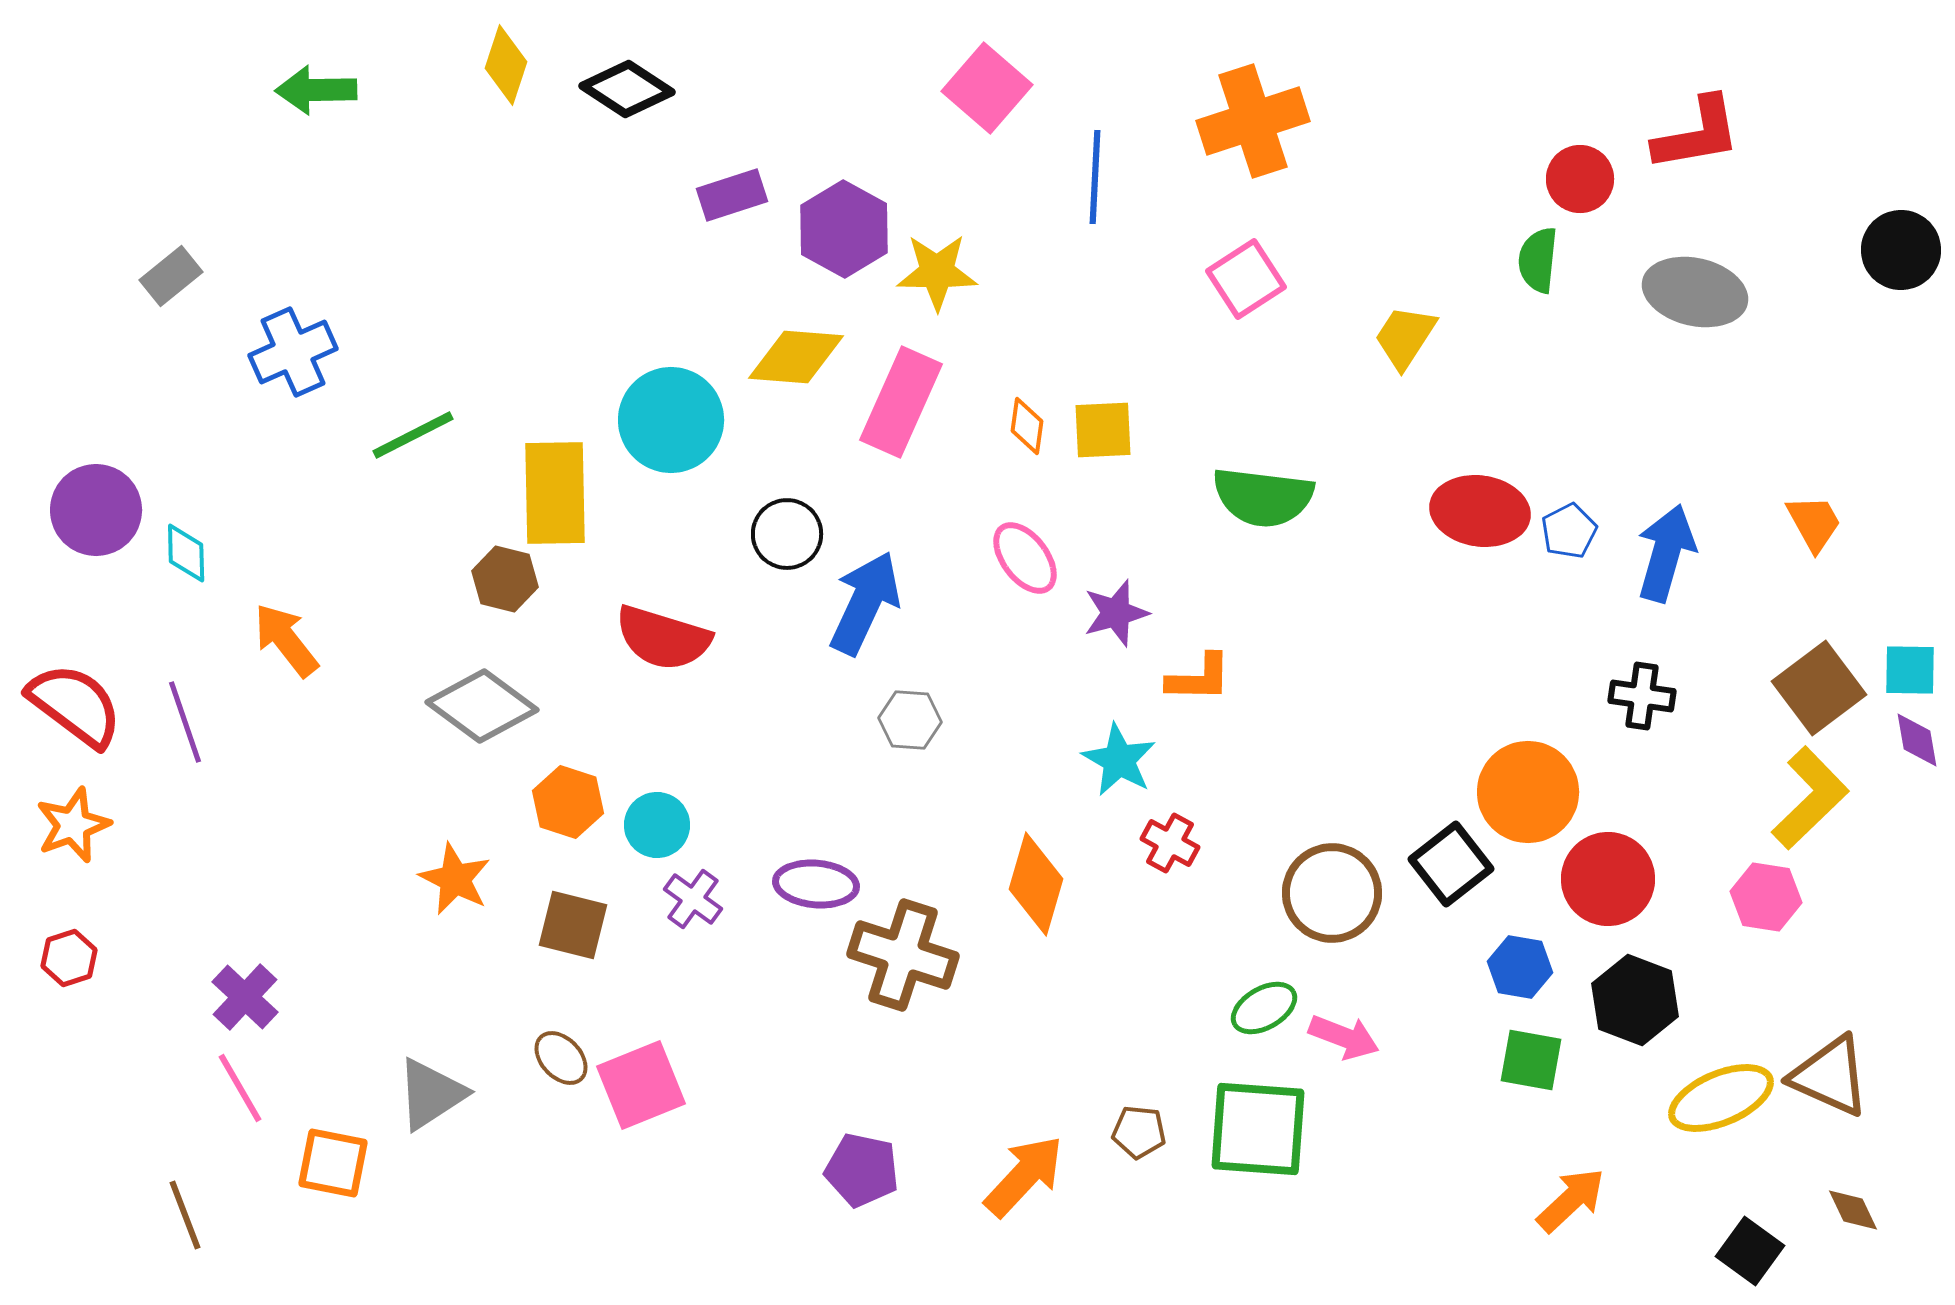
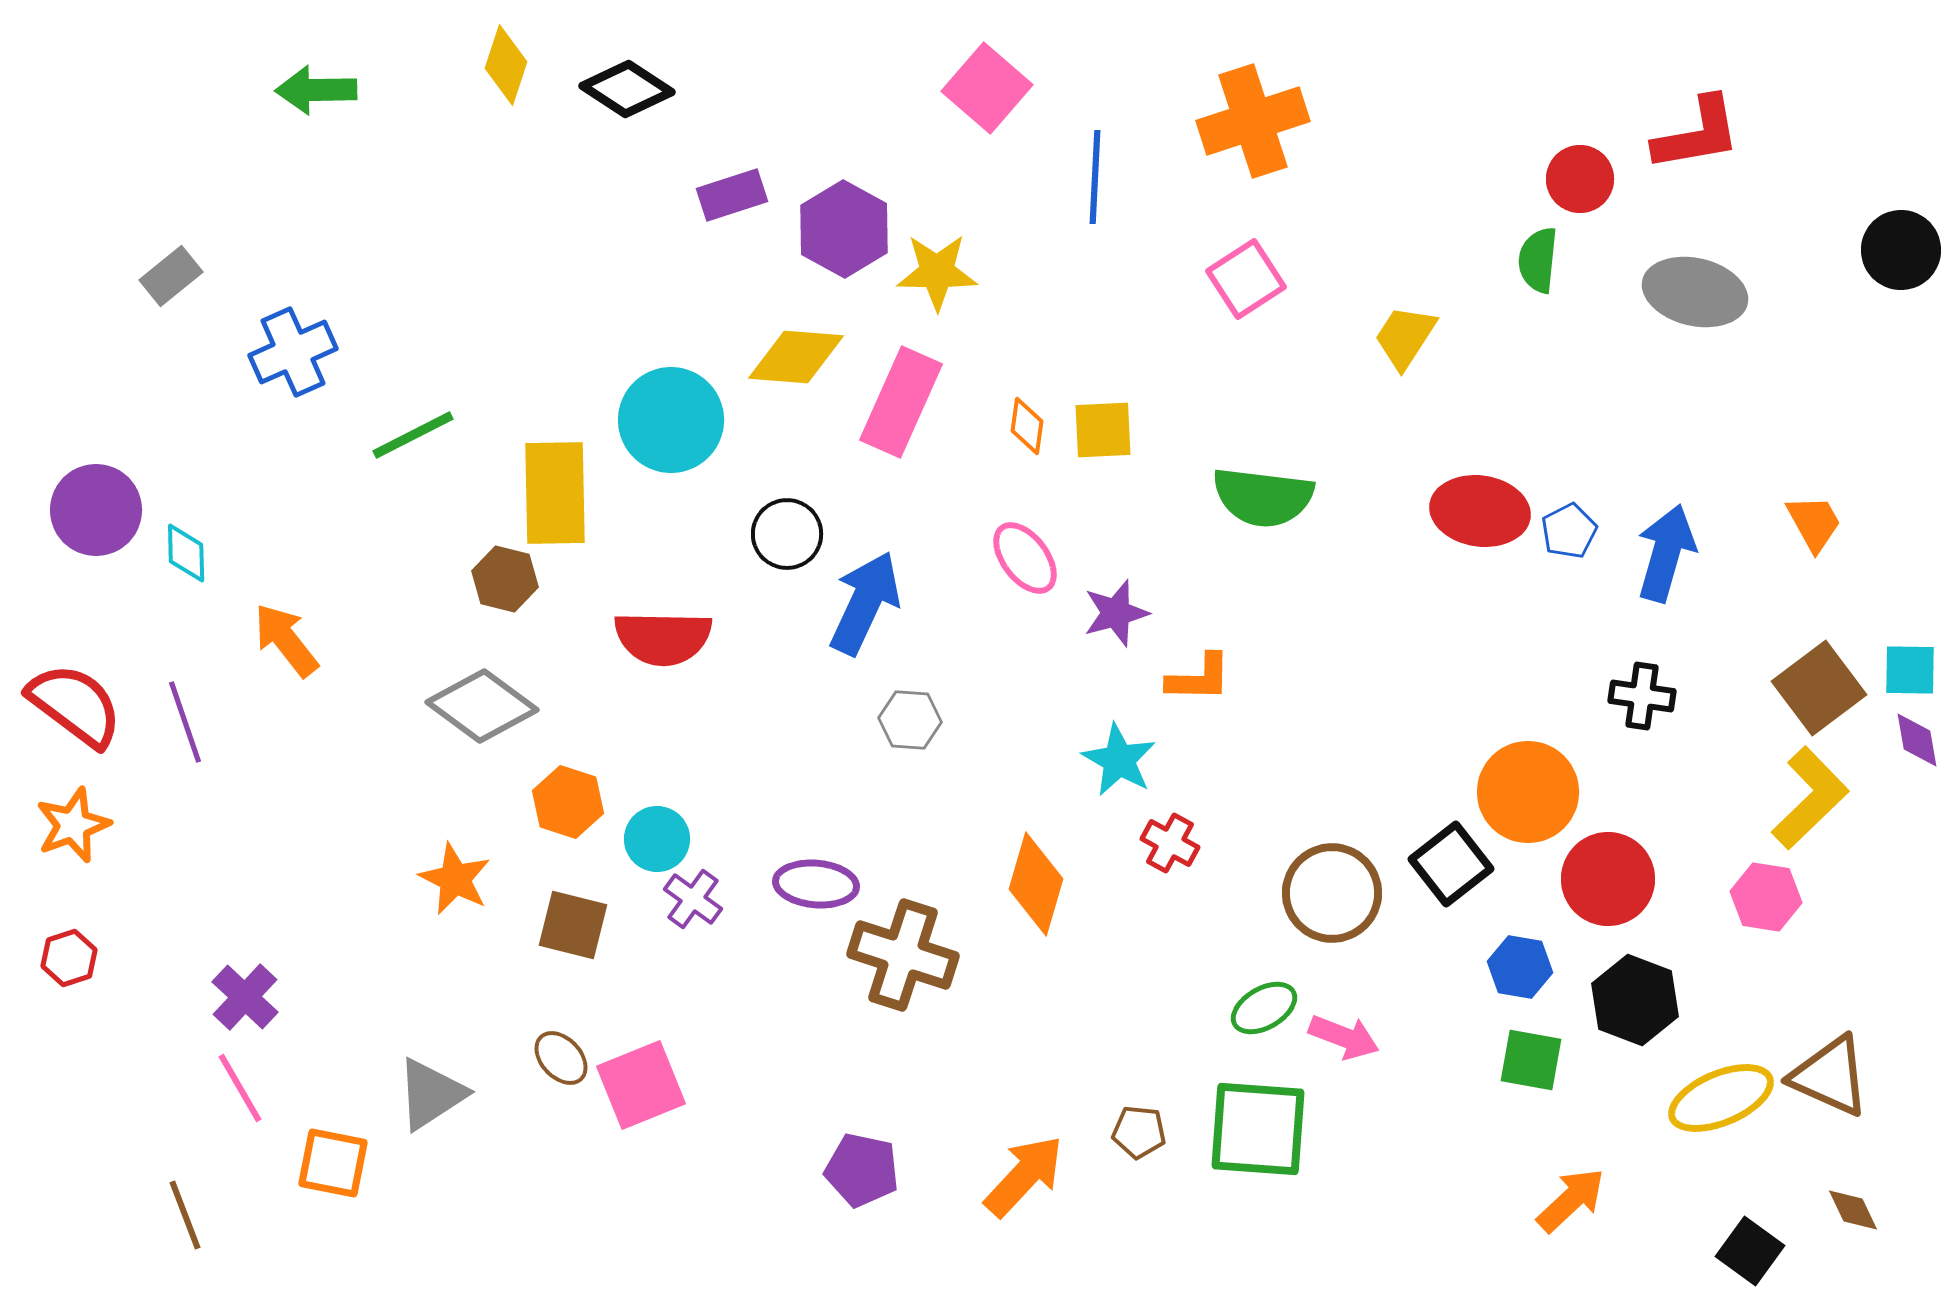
red semicircle at (663, 638): rotated 16 degrees counterclockwise
cyan circle at (657, 825): moved 14 px down
